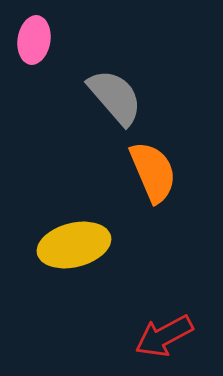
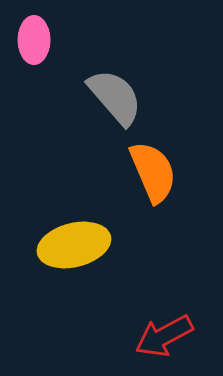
pink ellipse: rotated 9 degrees counterclockwise
